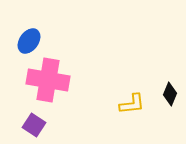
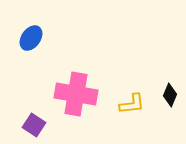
blue ellipse: moved 2 px right, 3 px up
pink cross: moved 28 px right, 14 px down
black diamond: moved 1 px down
